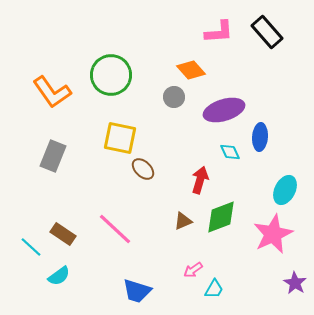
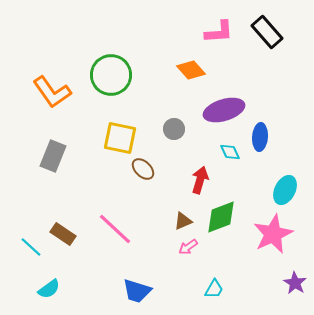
gray circle: moved 32 px down
pink arrow: moved 5 px left, 23 px up
cyan semicircle: moved 10 px left, 13 px down
